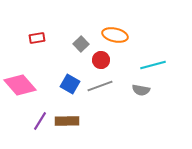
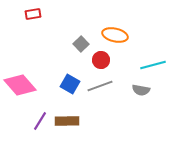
red rectangle: moved 4 px left, 24 px up
